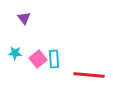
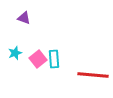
purple triangle: rotated 32 degrees counterclockwise
cyan star: rotated 24 degrees counterclockwise
red line: moved 4 px right
